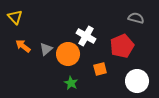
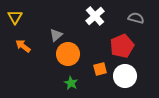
yellow triangle: rotated 14 degrees clockwise
white cross: moved 9 px right, 20 px up; rotated 18 degrees clockwise
gray triangle: moved 10 px right, 14 px up
white circle: moved 12 px left, 5 px up
